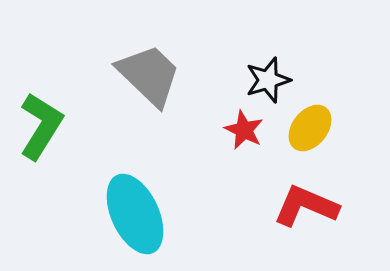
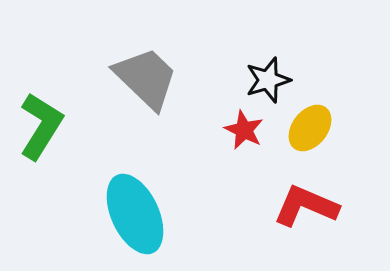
gray trapezoid: moved 3 px left, 3 px down
